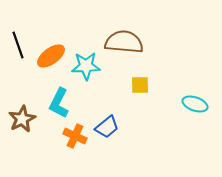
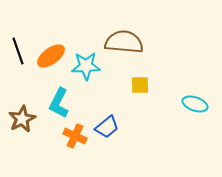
black line: moved 6 px down
